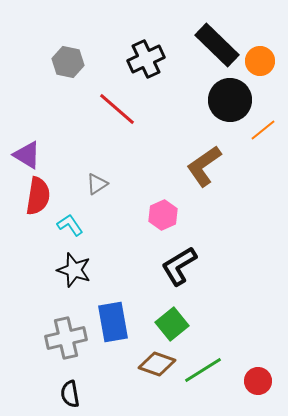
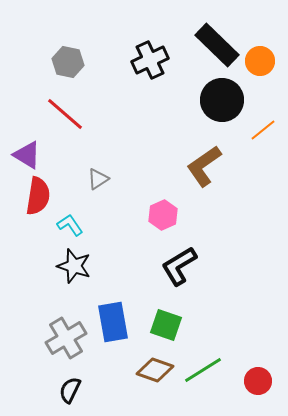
black cross: moved 4 px right, 1 px down
black circle: moved 8 px left
red line: moved 52 px left, 5 px down
gray triangle: moved 1 px right, 5 px up
black star: moved 4 px up
green square: moved 6 px left, 1 px down; rotated 32 degrees counterclockwise
gray cross: rotated 18 degrees counterclockwise
brown diamond: moved 2 px left, 6 px down
black semicircle: moved 4 px up; rotated 36 degrees clockwise
